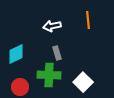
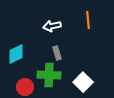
red circle: moved 5 px right
